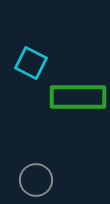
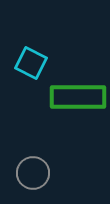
gray circle: moved 3 px left, 7 px up
